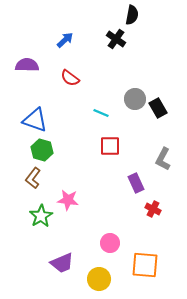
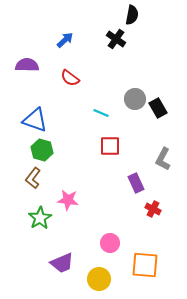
green star: moved 1 px left, 2 px down
